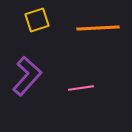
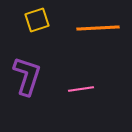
purple L-shape: rotated 24 degrees counterclockwise
pink line: moved 1 px down
